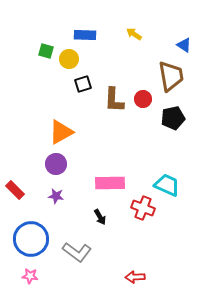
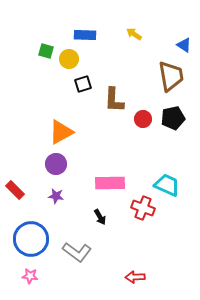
red circle: moved 20 px down
